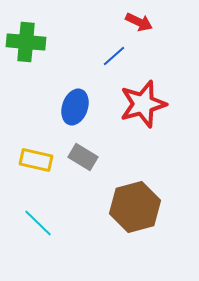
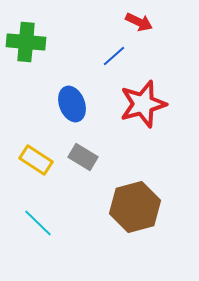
blue ellipse: moved 3 px left, 3 px up; rotated 40 degrees counterclockwise
yellow rectangle: rotated 20 degrees clockwise
